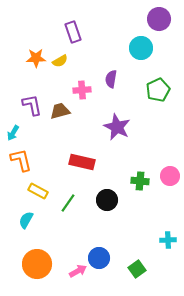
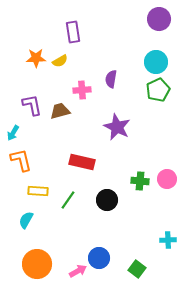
purple rectangle: rotated 10 degrees clockwise
cyan circle: moved 15 px right, 14 px down
pink circle: moved 3 px left, 3 px down
yellow rectangle: rotated 24 degrees counterclockwise
green line: moved 3 px up
green square: rotated 18 degrees counterclockwise
